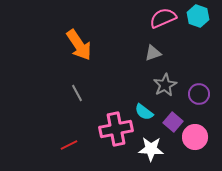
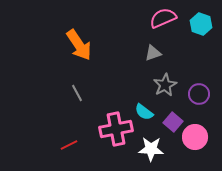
cyan hexagon: moved 3 px right, 8 px down
